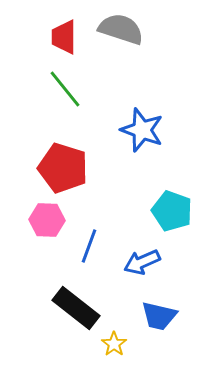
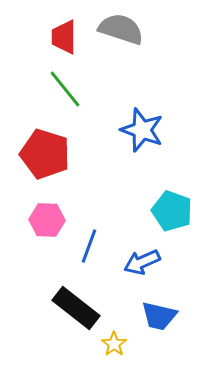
red pentagon: moved 18 px left, 14 px up
